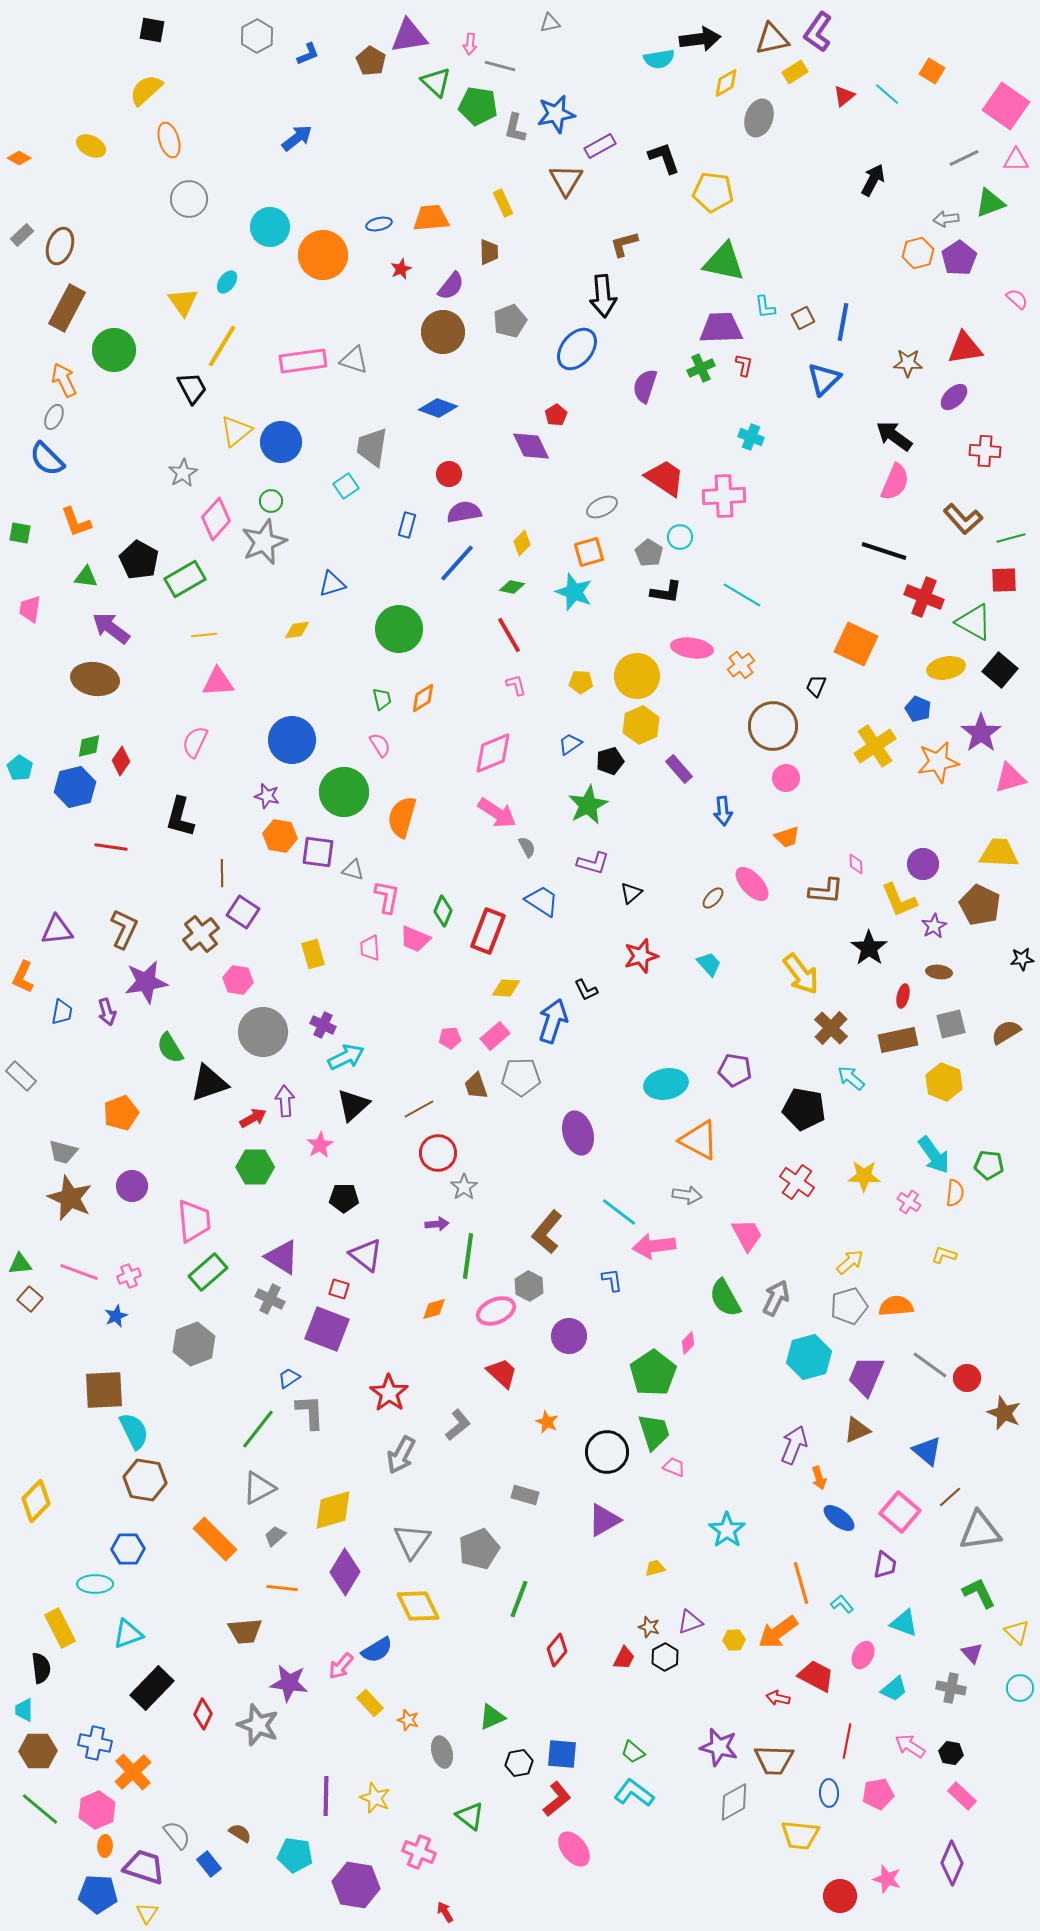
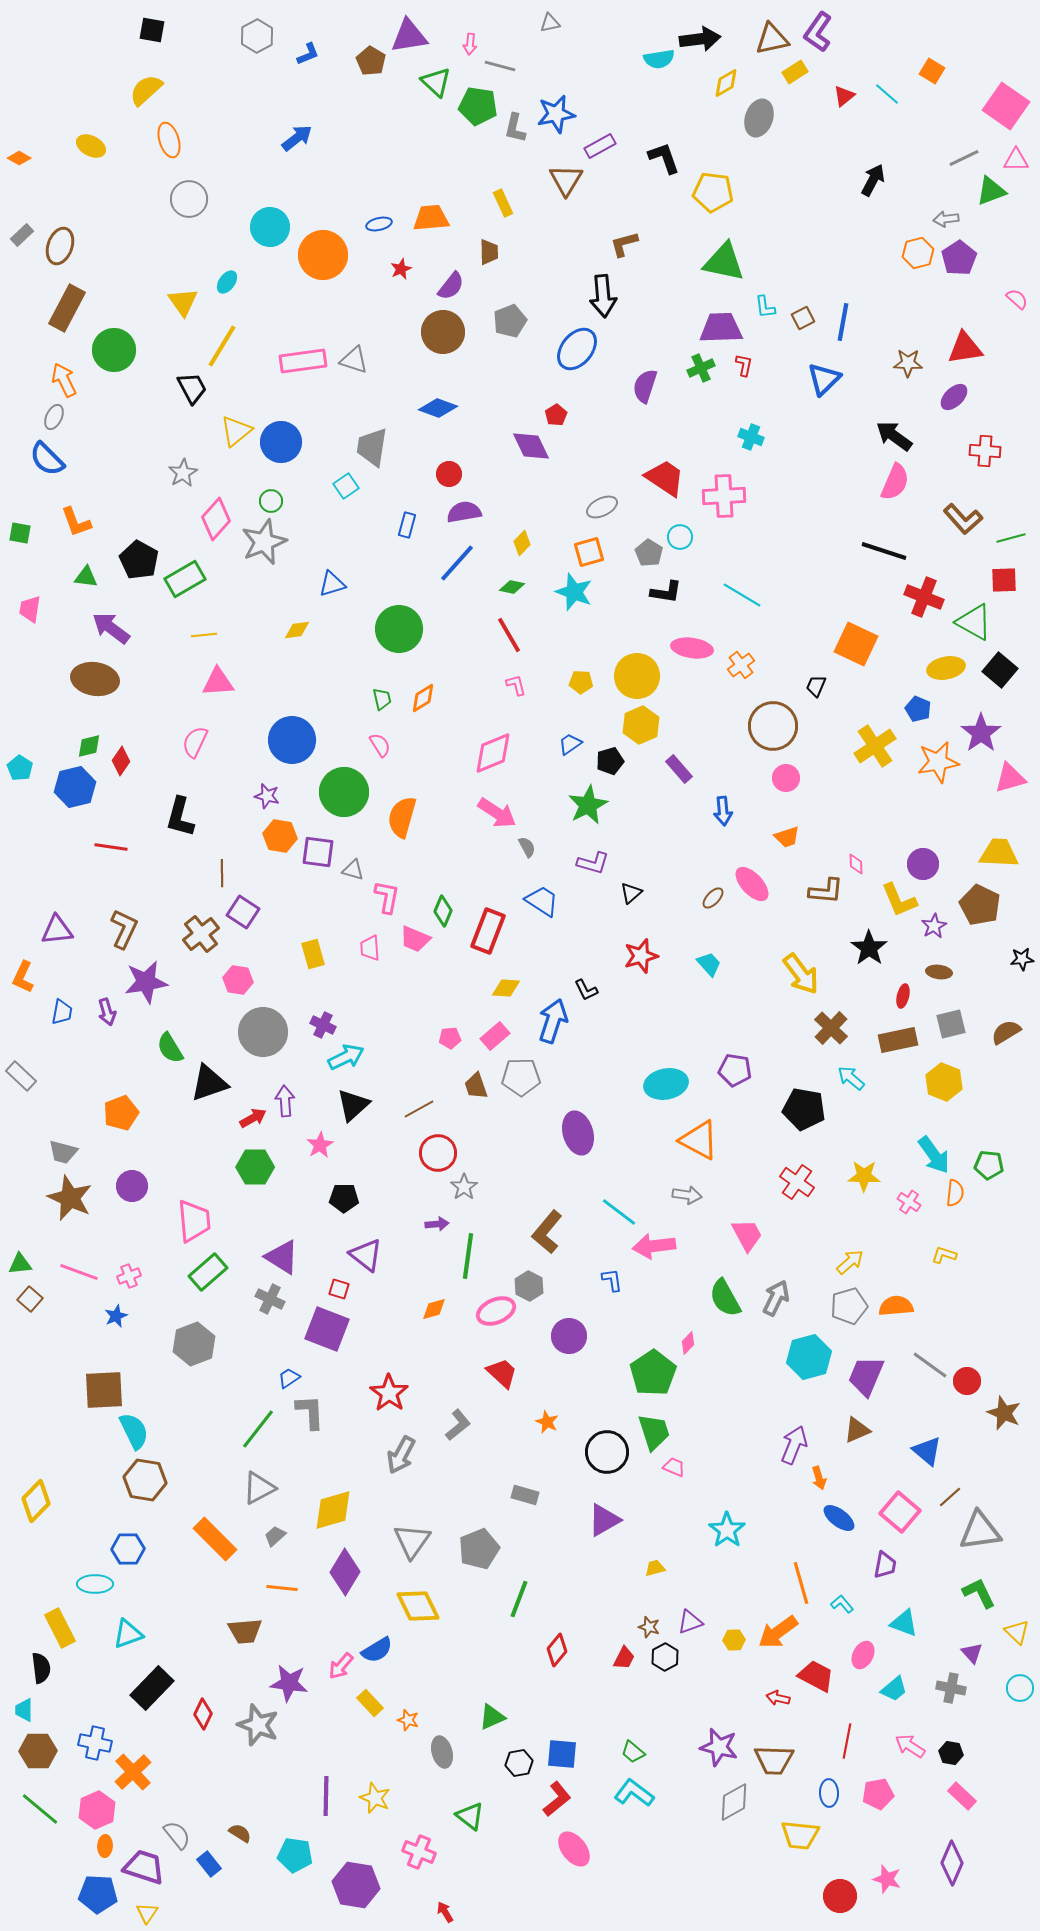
green triangle at (990, 203): moved 1 px right, 12 px up
red circle at (967, 1378): moved 3 px down
